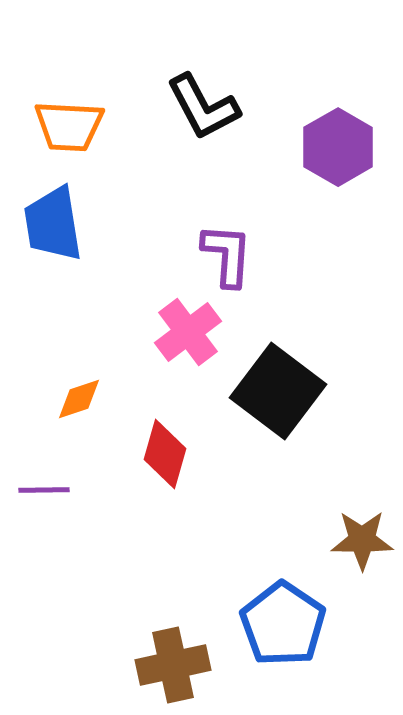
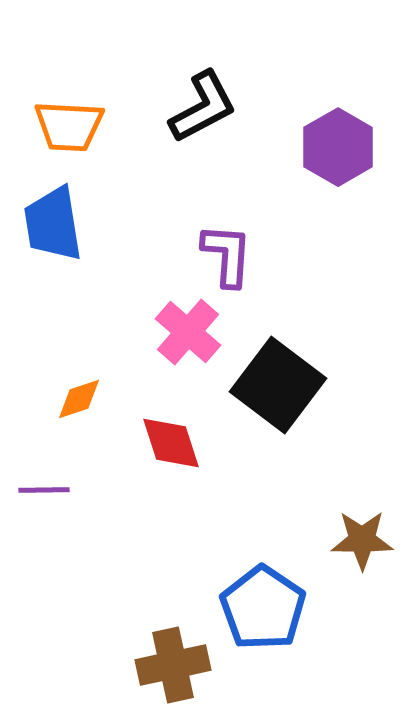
black L-shape: rotated 90 degrees counterclockwise
pink cross: rotated 12 degrees counterclockwise
black square: moved 6 px up
red diamond: moved 6 px right, 11 px up; rotated 34 degrees counterclockwise
blue pentagon: moved 20 px left, 16 px up
